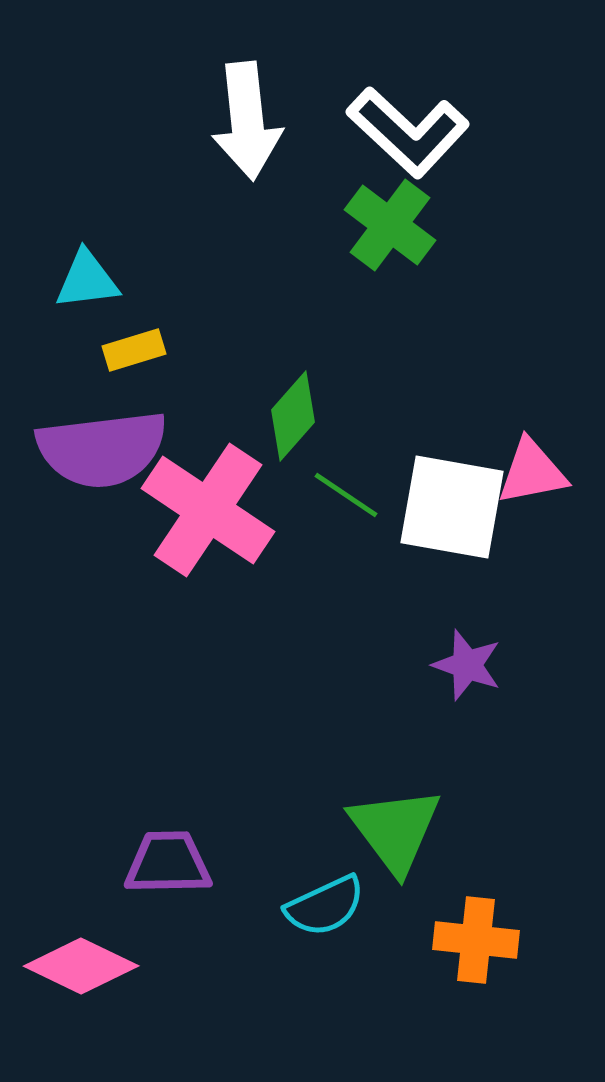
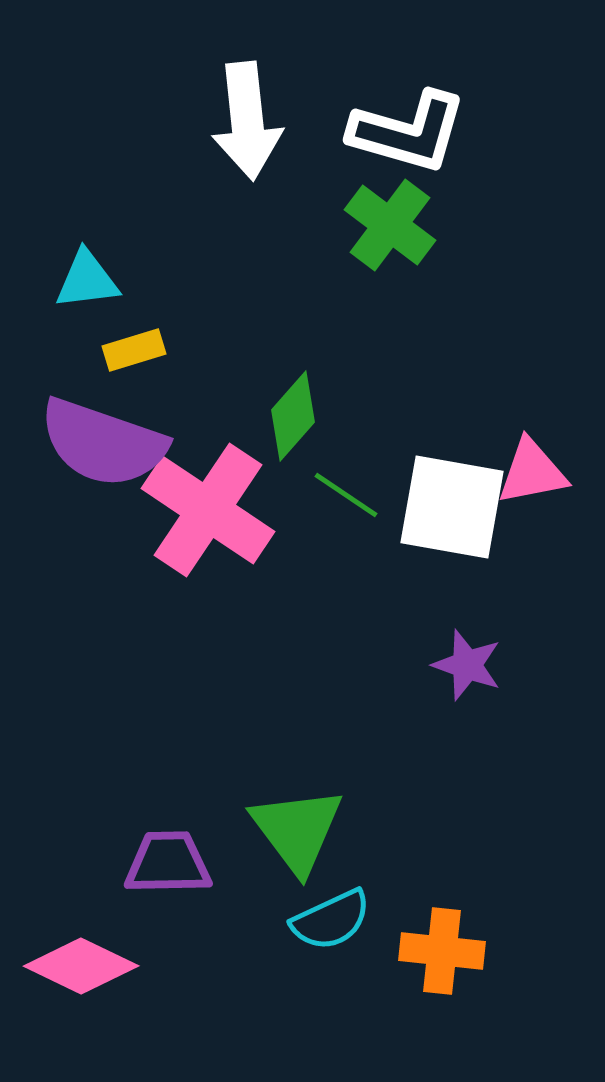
white L-shape: rotated 27 degrees counterclockwise
purple semicircle: moved 1 px right, 6 px up; rotated 26 degrees clockwise
green triangle: moved 98 px left
cyan semicircle: moved 6 px right, 14 px down
orange cross: moved 34 px left, 11 px down
